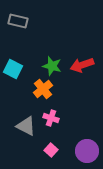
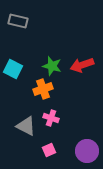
orange cross: rotated 18 degrees clockwise
pink square: moved 2 px left; rotated 24 degrees clockwise
